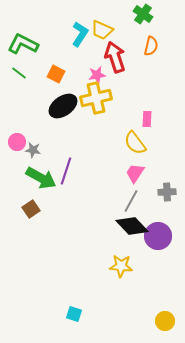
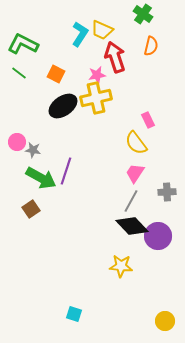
pink rectangle: moved 1 px right, 1 px down; rotated 28 degrees counterclockwise
yellow semicircle: moved 1 px right
